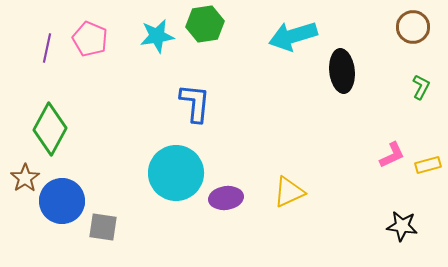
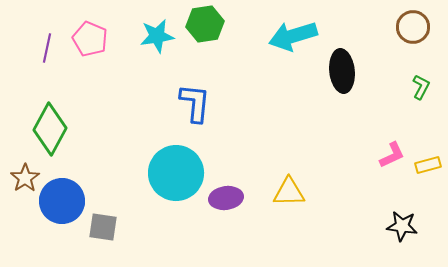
yellow triangle: rotated 24 degrees clockwise
